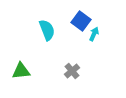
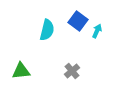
blue square: moved 3 px left
cyan semicircle: rotated 35 degrees clockwise
cyan arrow: moved 3 px right, 3 px up
